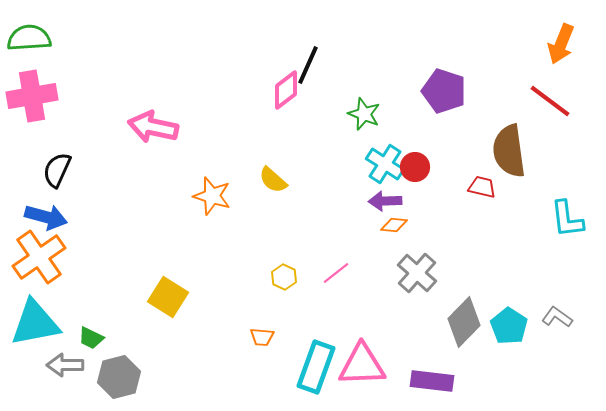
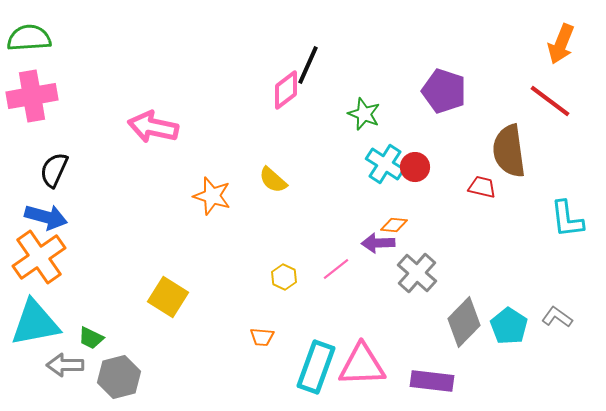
black semicircle: moved 3 px left
purple arrow: moved 7 px left, 42 px down
pink line: moved 4 px up
